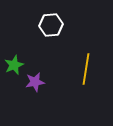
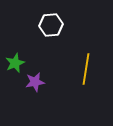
green star: moved 1 px right, 2 px up
